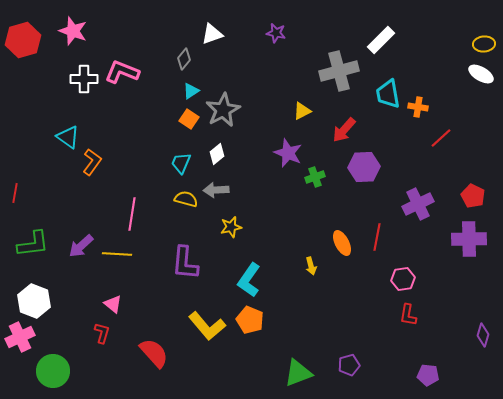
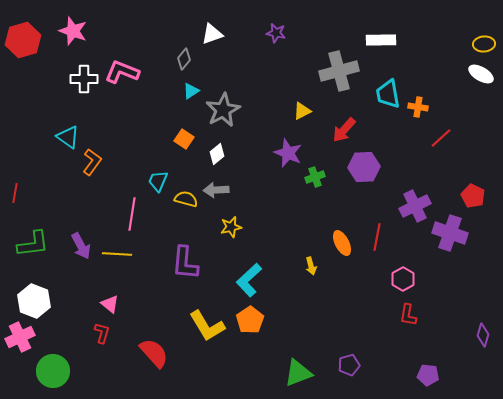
white rectangle at (381, 40): rotated 44 degrees clockwise
orange square at (189, 119): moved 5 px left, 20 px down
cyan trapezoid at (181, 163): moved 23 px left, 18 px down
purple cross at (418, 204): moved 3 px left, 2 px down
purple cross at (469, 239): moved 19 px left, 6 px up; rotated 20 degrees clockwise
purple arrow at (81, 246): rotated 76 degrees counterclockwise
pink hexagon at (403, 279): rotated 20 degrees counterclockwise
cyan L-shape at (249, 280): rotated 12 degrees clockwise
pink triangle at (113, 304): moved 3 px left
orange pentagon at (250, 320): rotated 16 degrees clockwise
yellow L-shape at (207, 326): rotated 9 degrees clockwise
